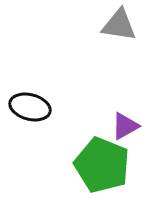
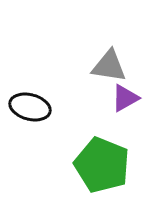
gray triangle: moved 10 px left, 41 px down
purple triangle: moved 28 px up
